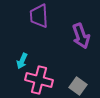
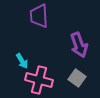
purple arrow: moved 2 px left, 9 px down
cyan arrow: rotated 56 degrees counterclockwise
gray square: moved 1 px left, 8 px up
